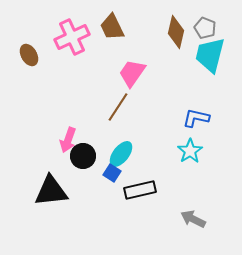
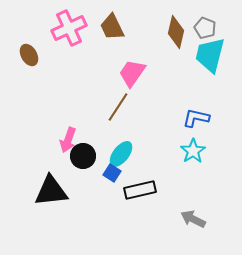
pink cross: moved 3 px left, 9 px up
cyan star: moved 3 px right
